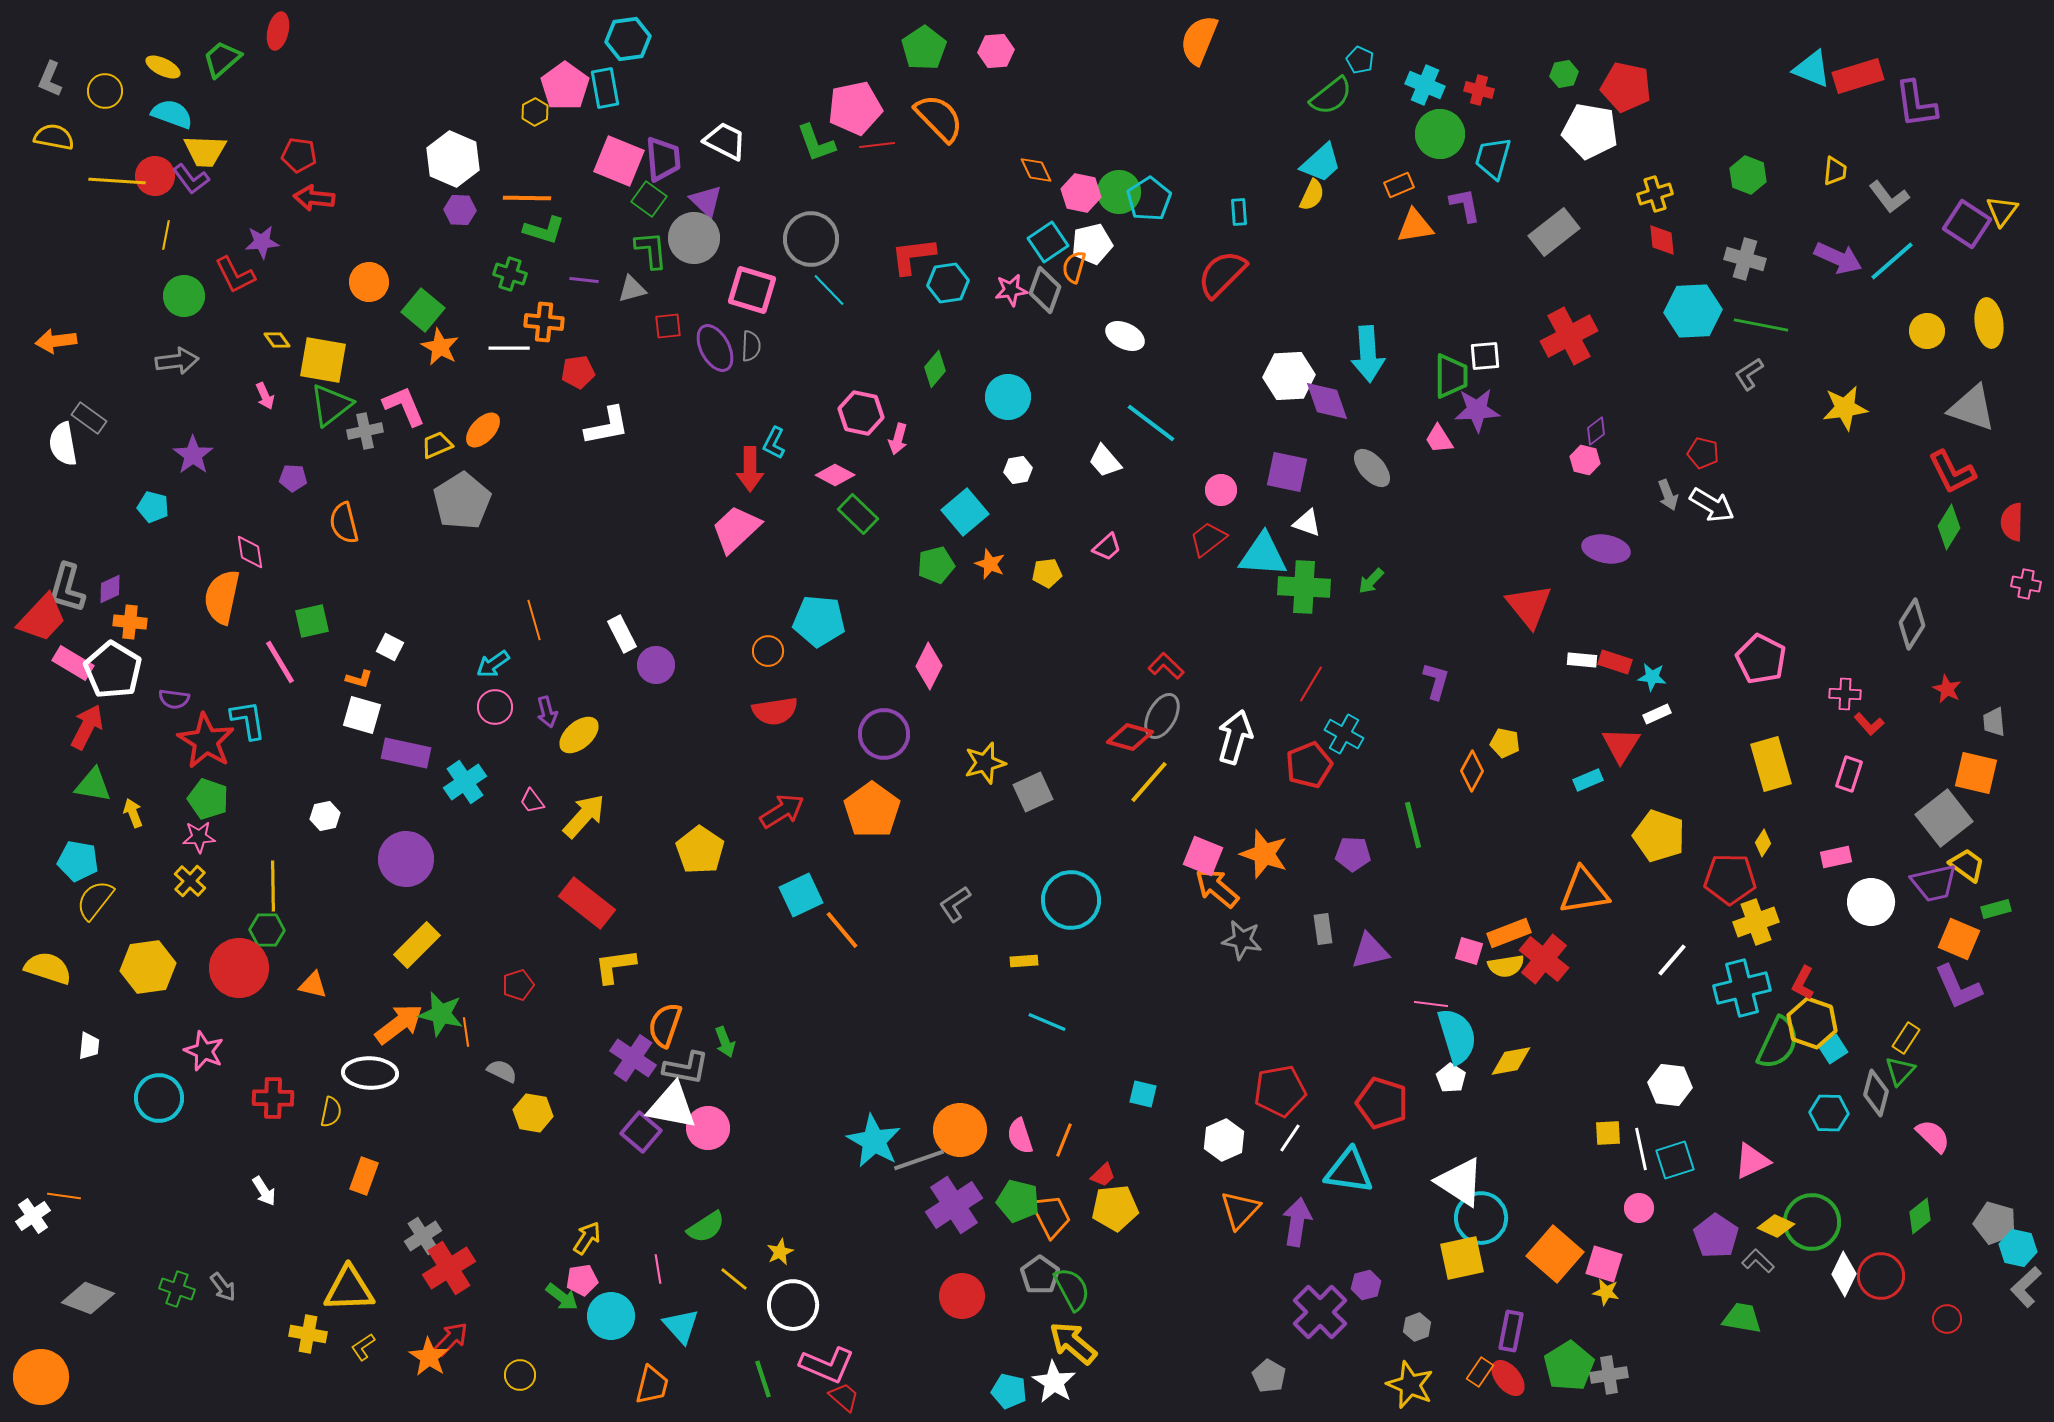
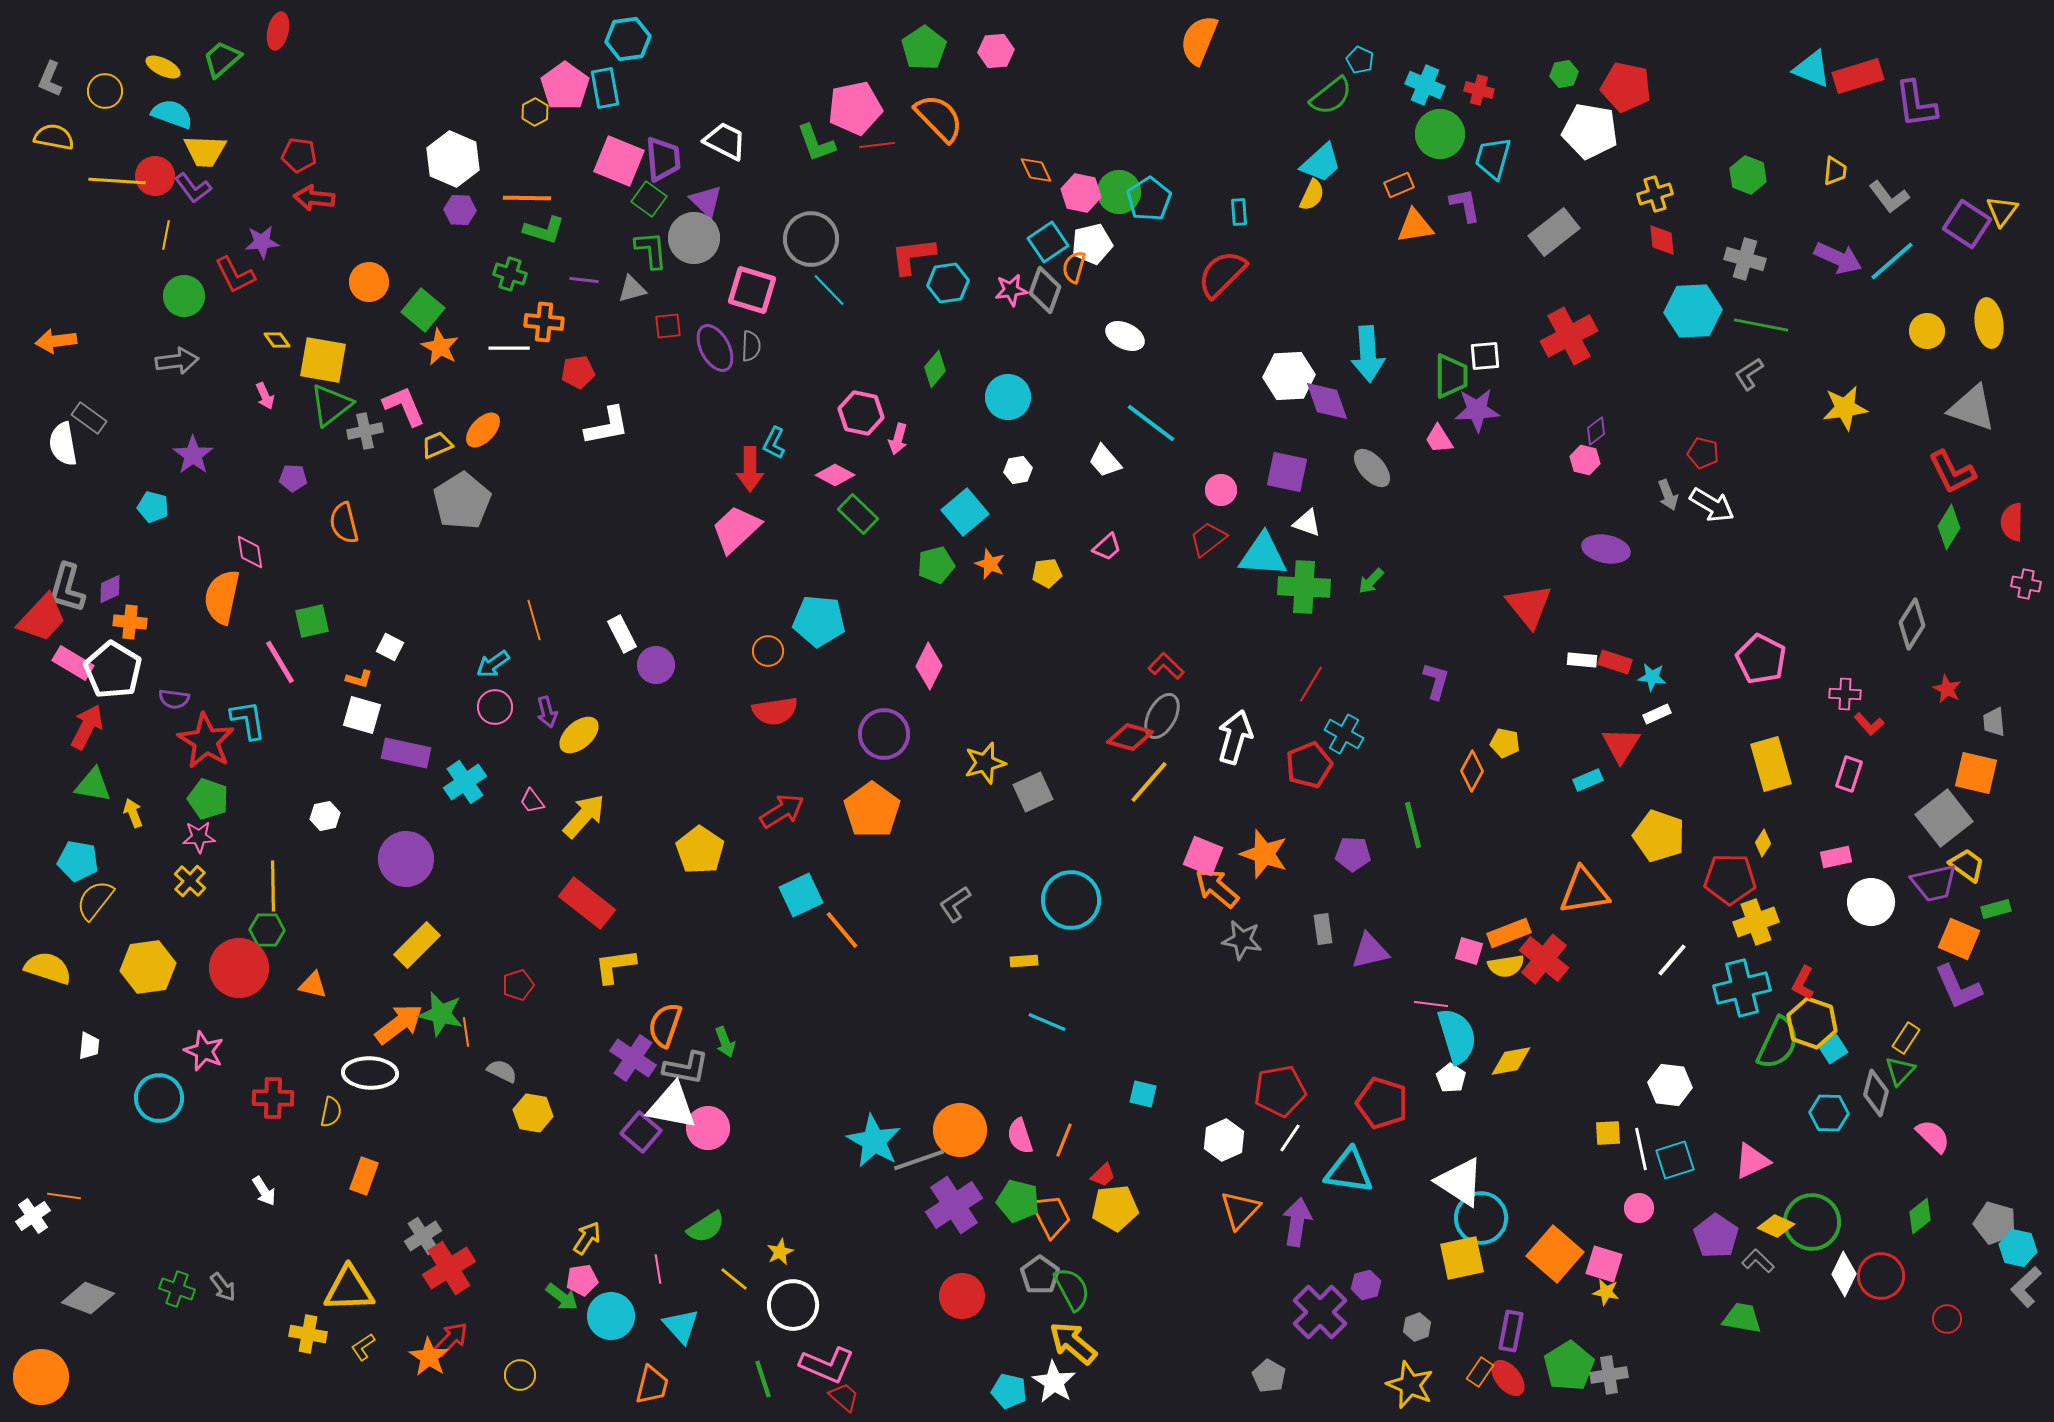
purple L-shape at (191, 179): moved 2 px right, 9 px down
